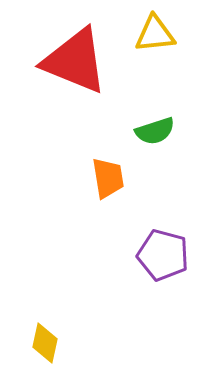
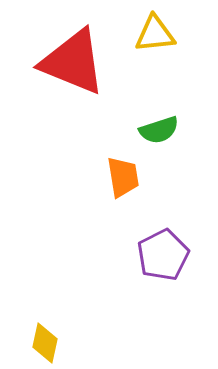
red triangle: moved 2 px left, 1 px down
green semicircle: moved 4 px right, 1 px up
orange trapezoid: moved 15 px right, 1 px up
purple pentagon: rotated 30 degrees clockwise
